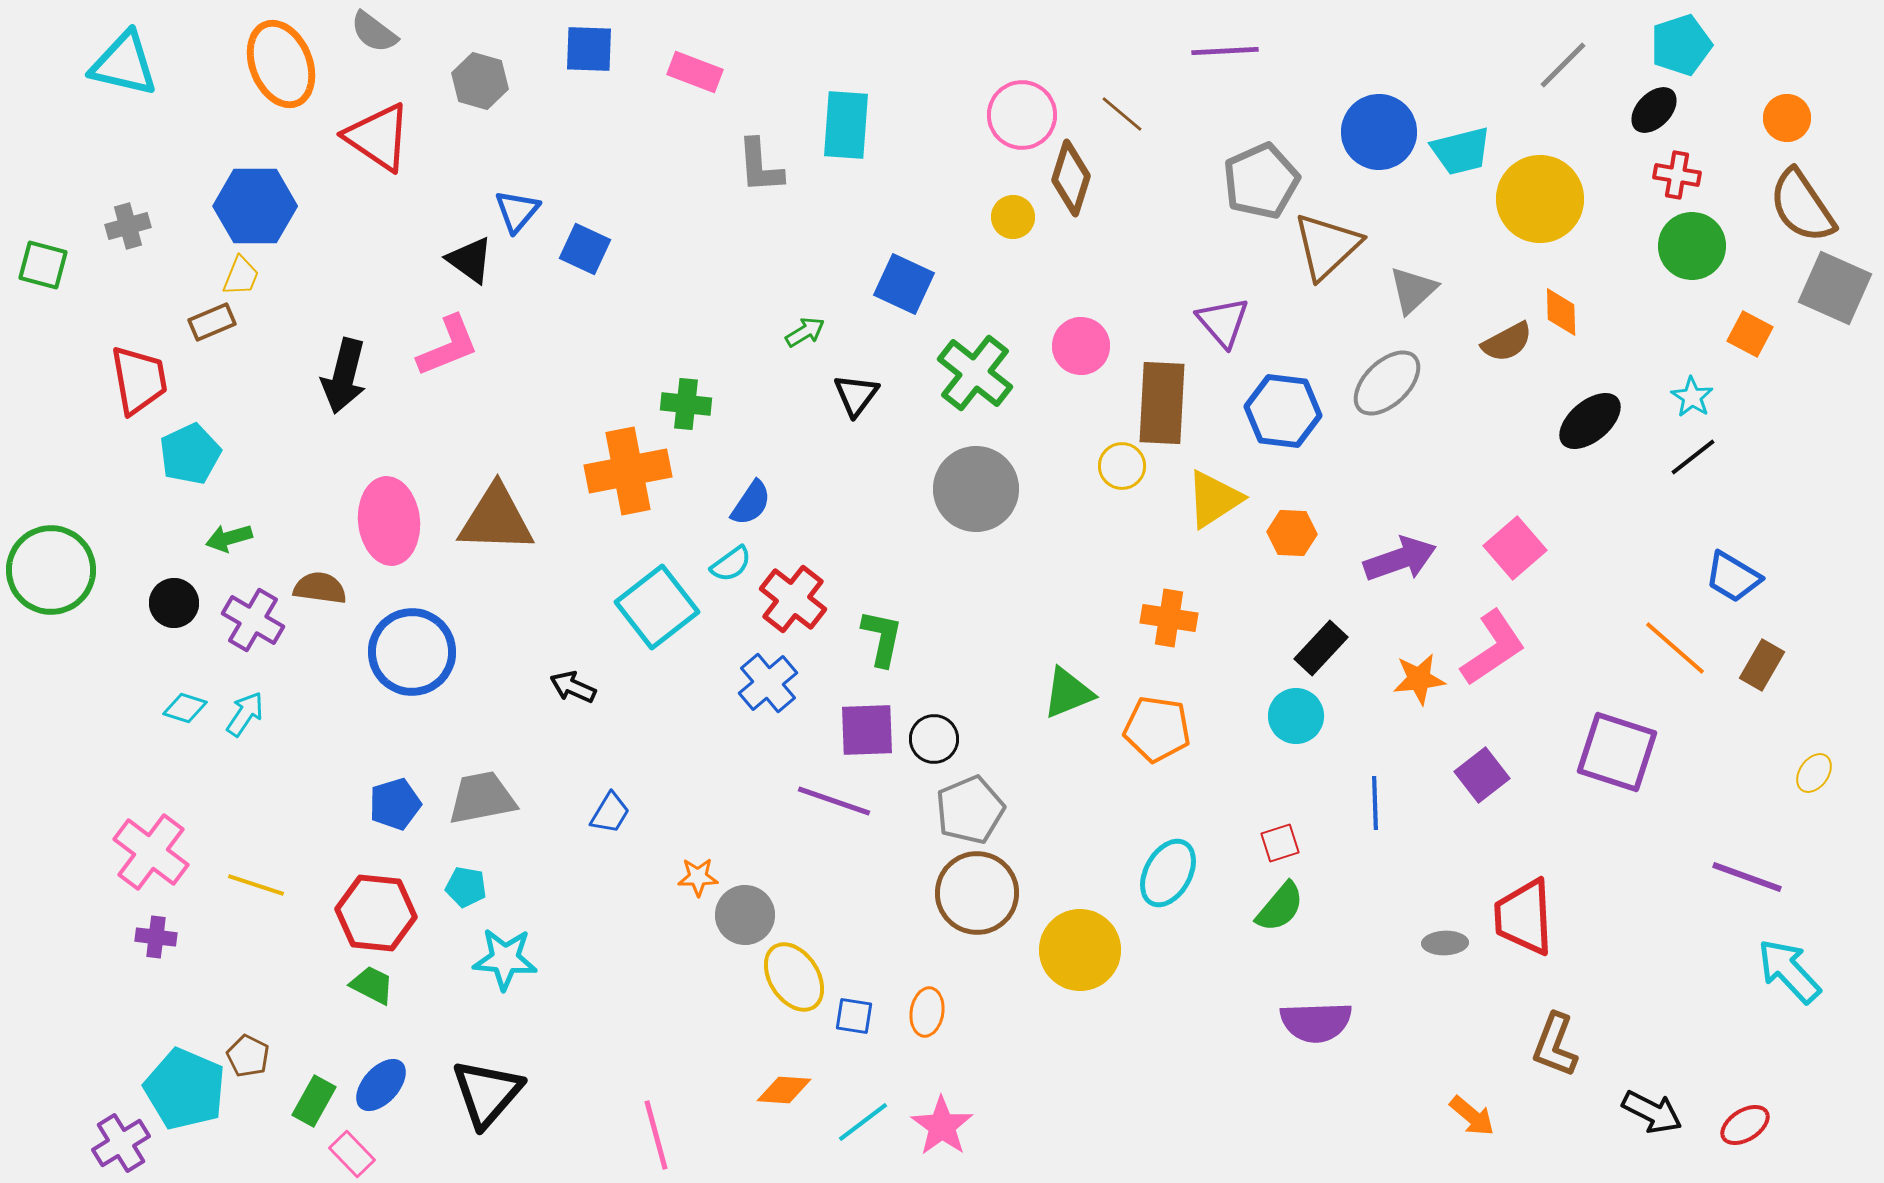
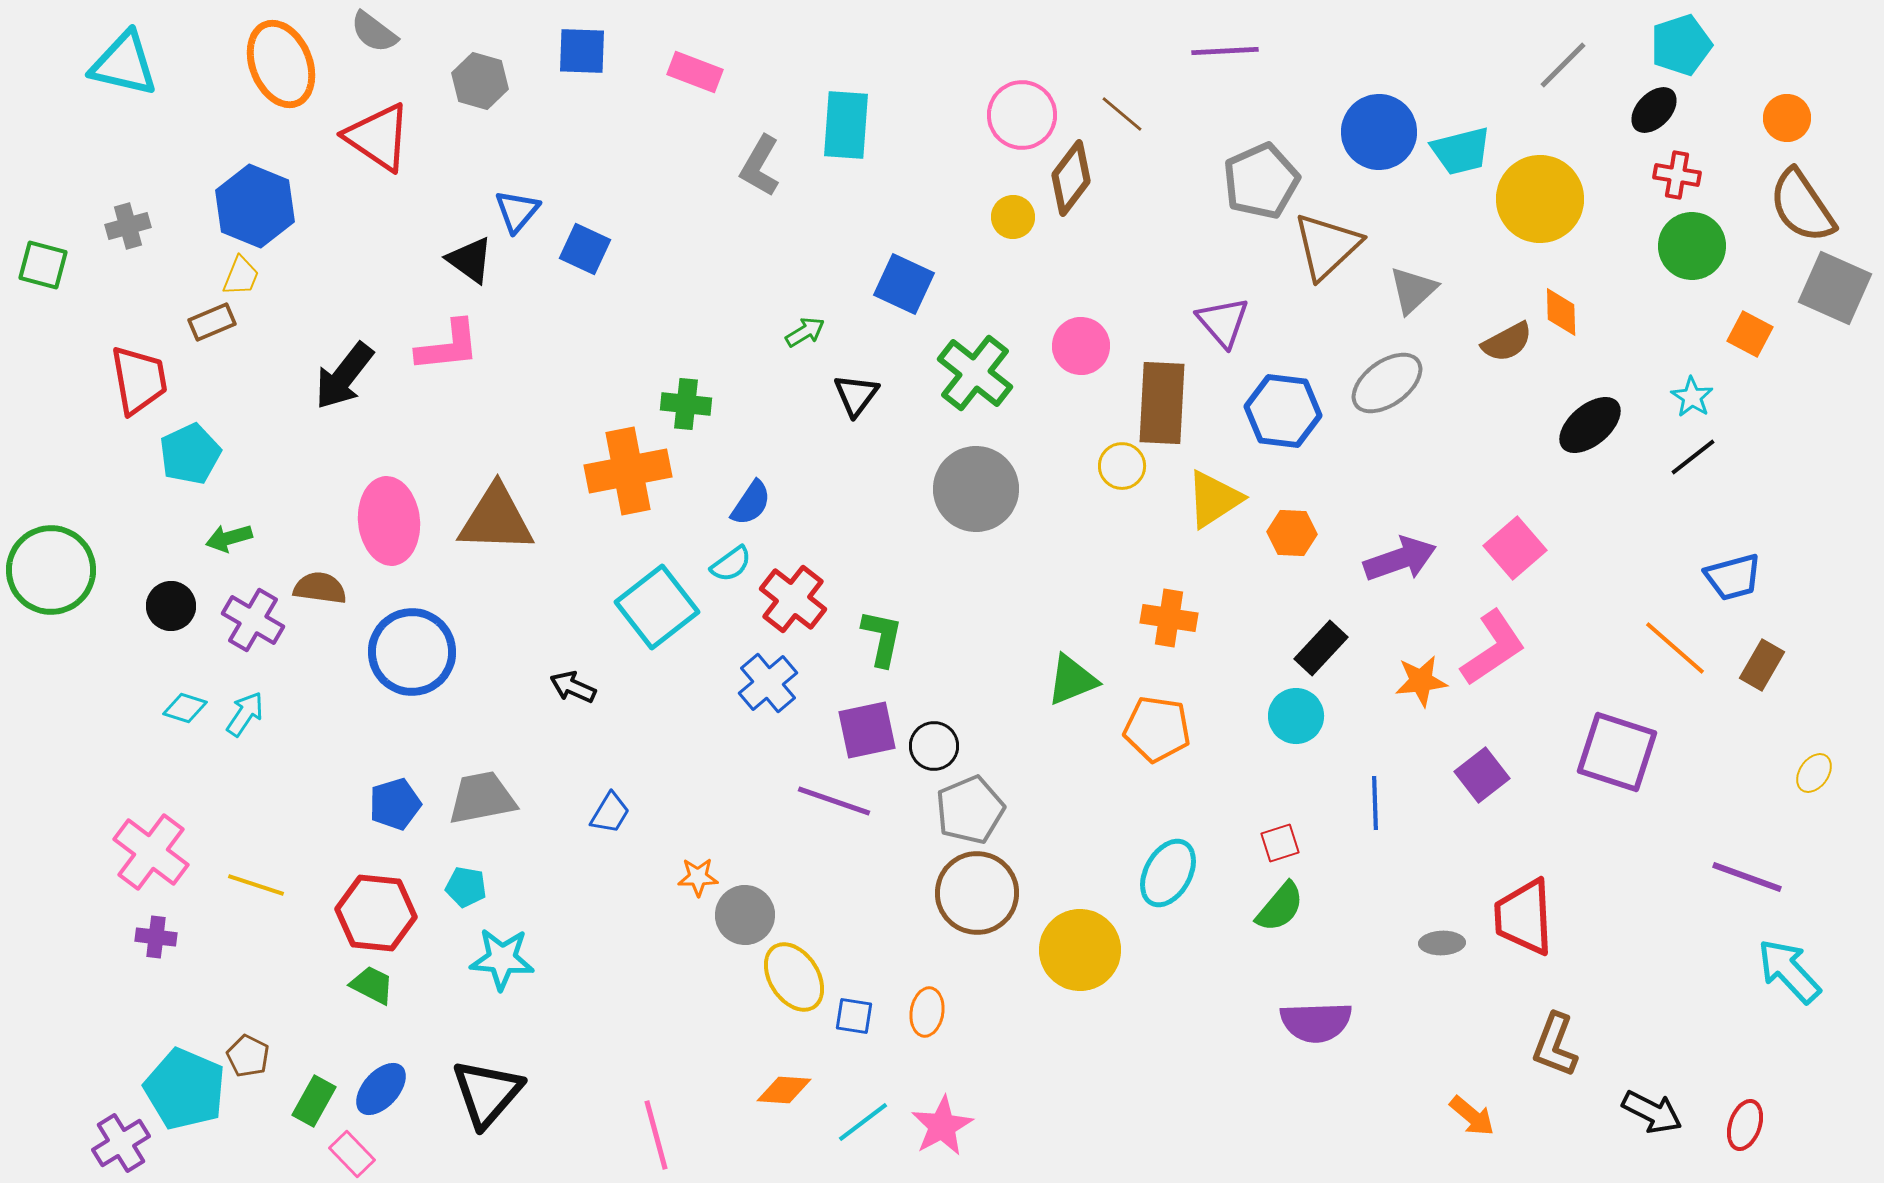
blue square at (589, 49): moved 7 px left, 2 px down
gray L-shape at (760, 166): rotated 34 degrees clockwise
brown diamond at (1071, 178): rotated 20 degrees clockwise
blue hexagon at (255, 206): rotated 22 degrees clockwise
pink L-shape at (448, 346): rotated 16 degrees clockwise
black arrow at (344, 376): rotated 24 degrees clockwise
gray ellipse at (1387, 383): rotated 8 degrees clockwise
black ellipse at (1590, 421): moved 4 px down
blue trapezoid at (1733, 577): rotated 46 degrees counterclockwise
black circle at (174, 603): moved 3 px left, 3 px down
orange star at (1419, 679): moved 2 px right, 2 px down
green triangle at (1068, 693): moved 4 px right, 13 px up
purple square at (867, 730): rotated 10 degrees counterclockwise
black circle at (934, 739): moved 7 px down
gray ellipse at (1445, 943): moved 3 px left
cyan star at (505, 959): moved 3 px left
blue ellipse at (381, 1085): moved 4 px down
red ellipse at (1745, 1125): rotated 39 degrees counterclockwise
pink star at (942, 1126): rotated 8 degrees clockwise
